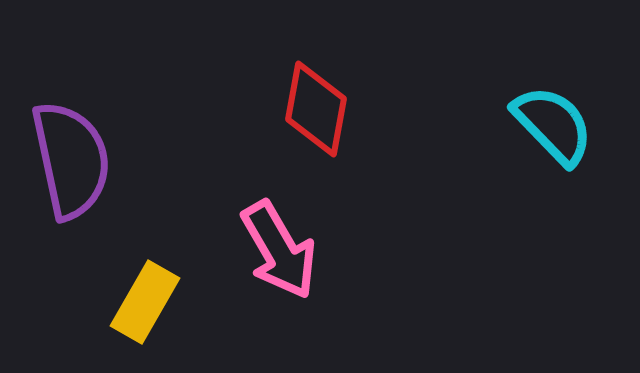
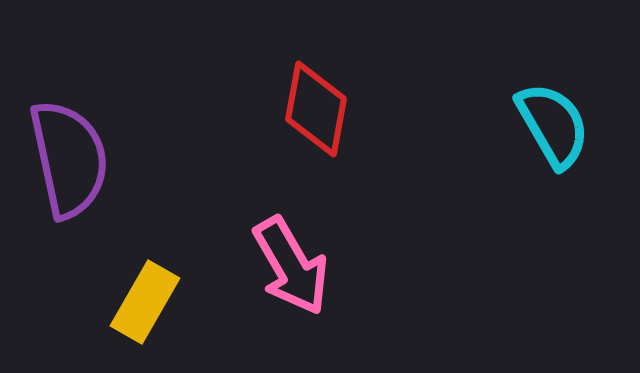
cyan semicircle: rotated 14 degrees clockwise
purple semicircle: moved 2 px left, 1 px up
pink arrow: moved 12 px right, 16 px down
